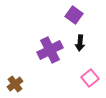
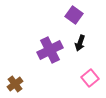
black arrow: rotated 14 degrees clockwise
